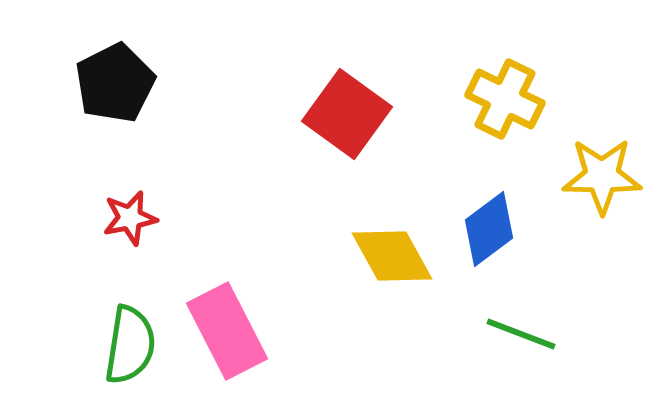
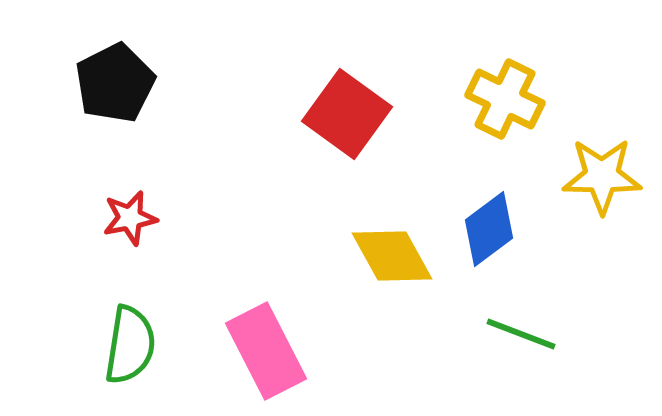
pink rectangle: moved 39 px right, 20 px down
